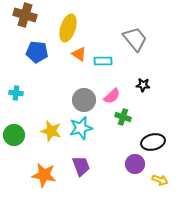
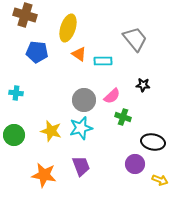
black ellipse: rotated 25 degrees clockwise
